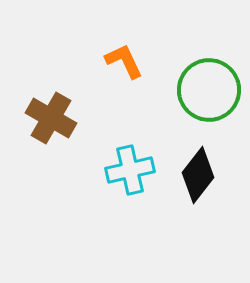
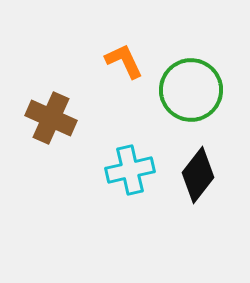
green circle: moved 18 px left
brown cross: rotated 6 degrees counterclockwise
